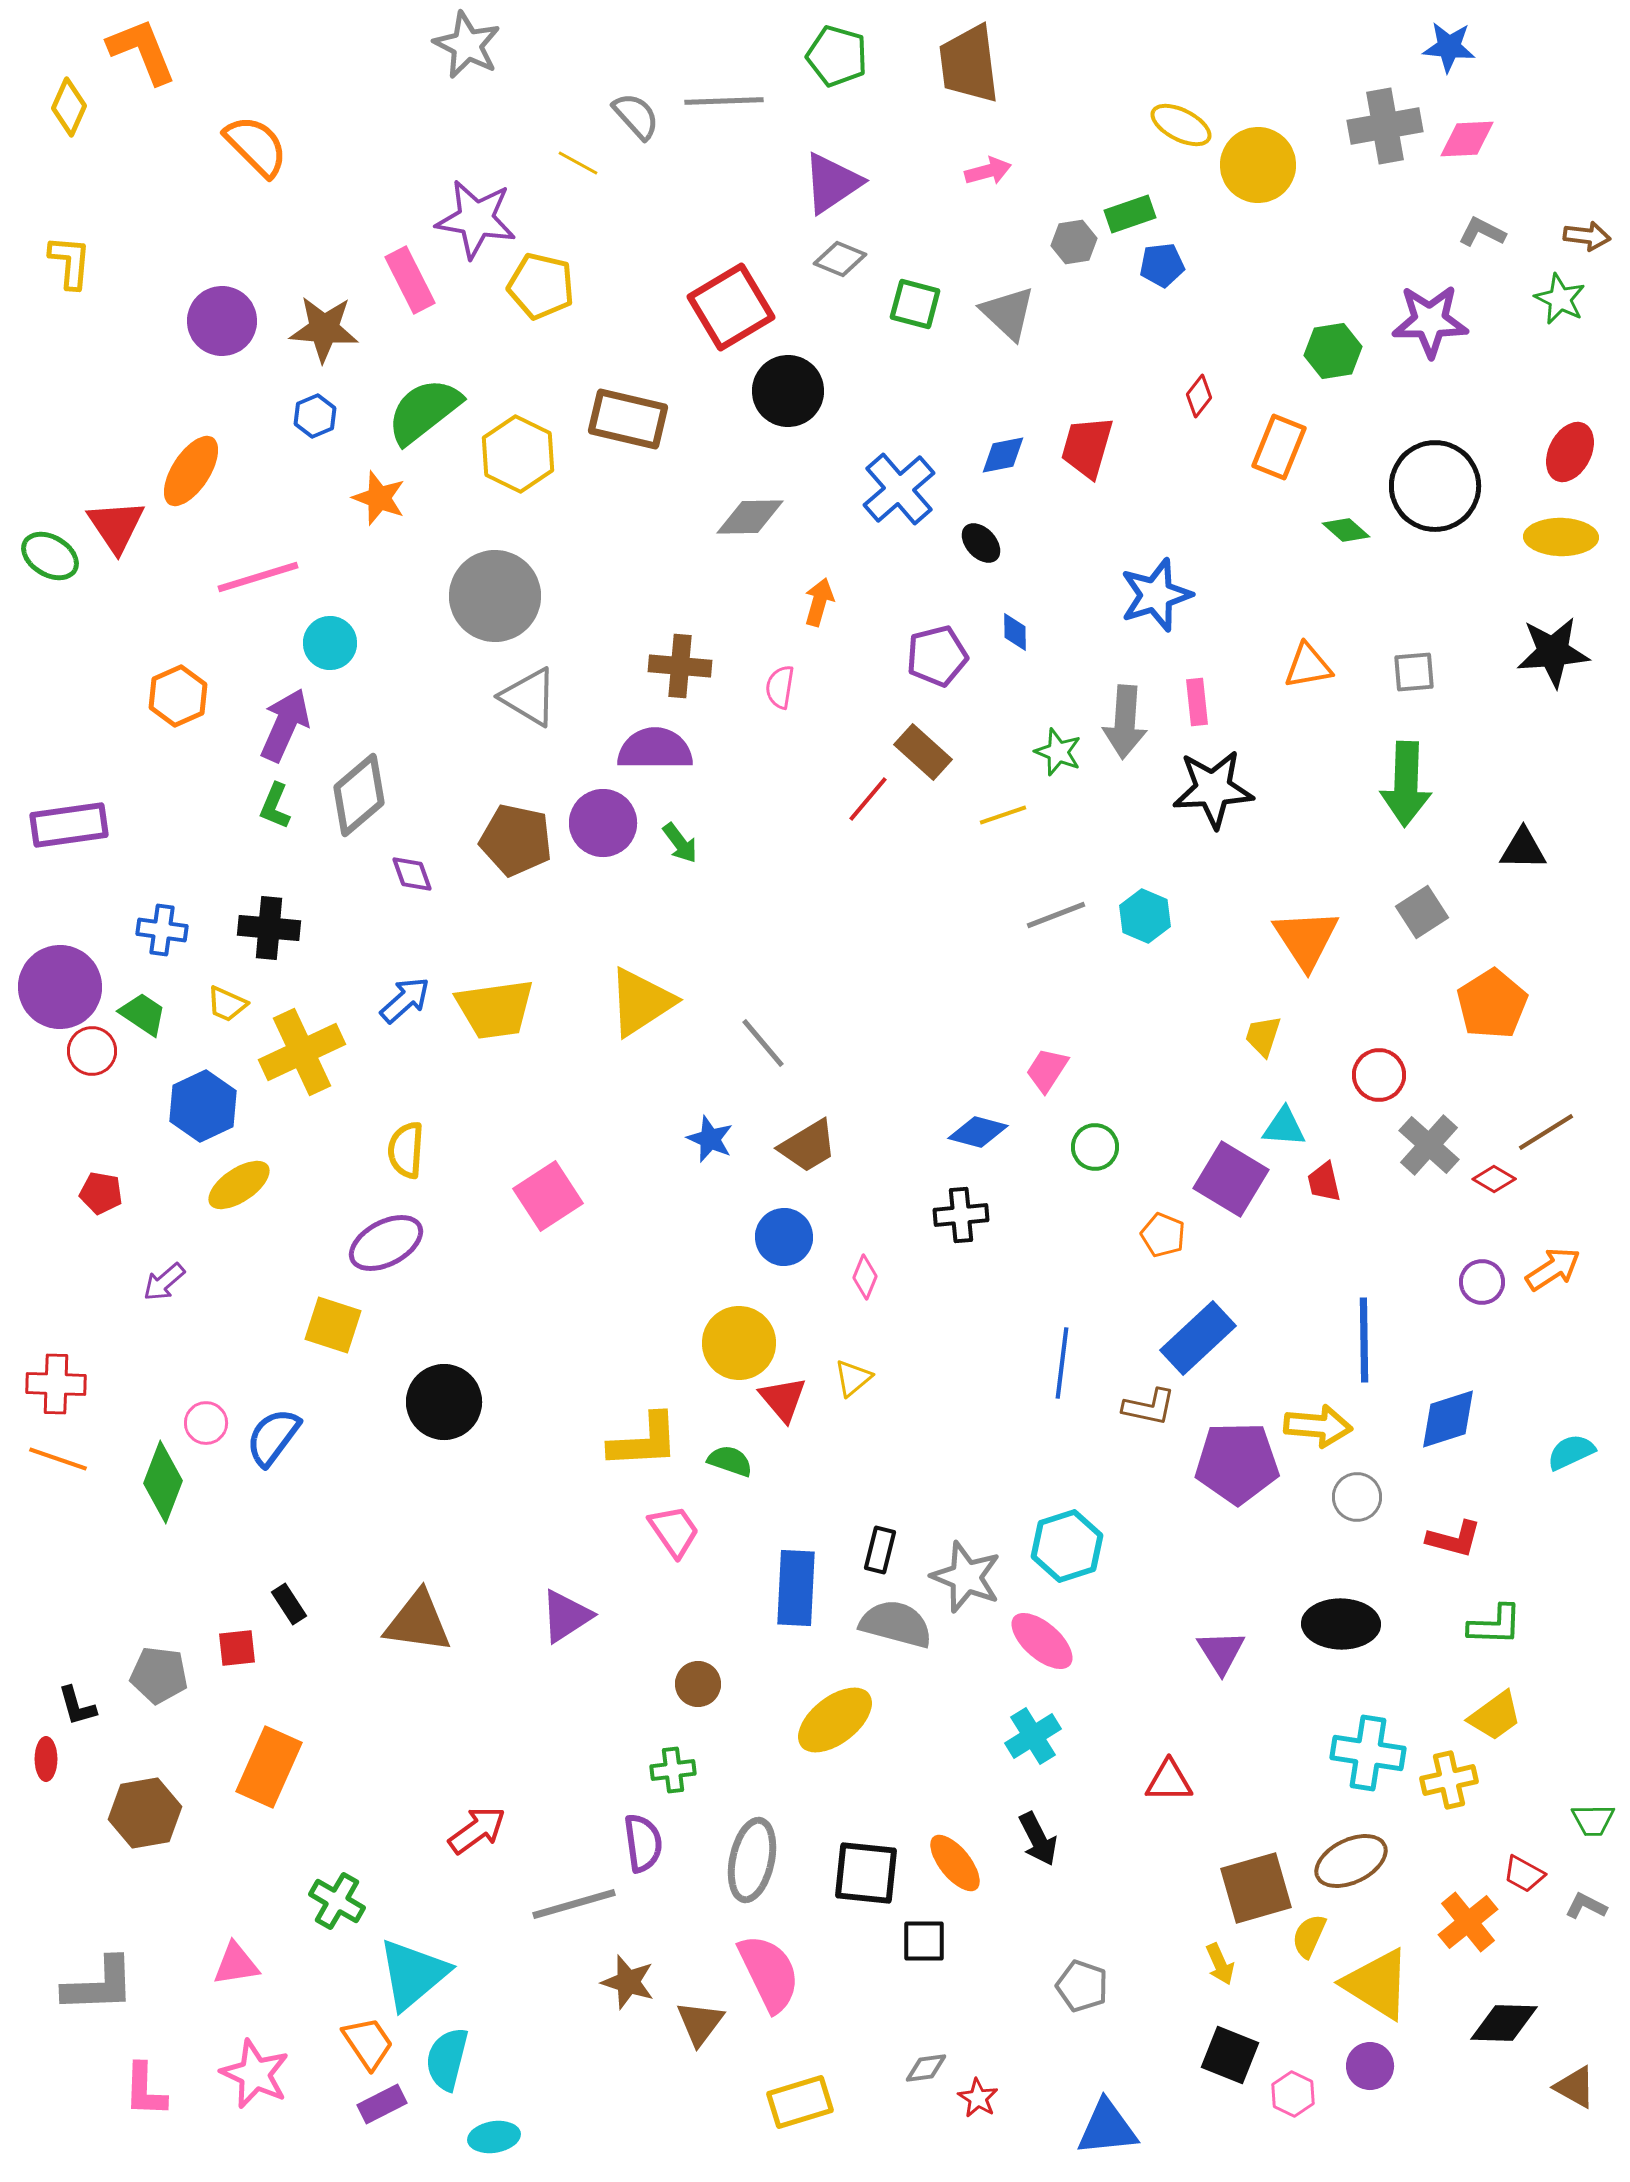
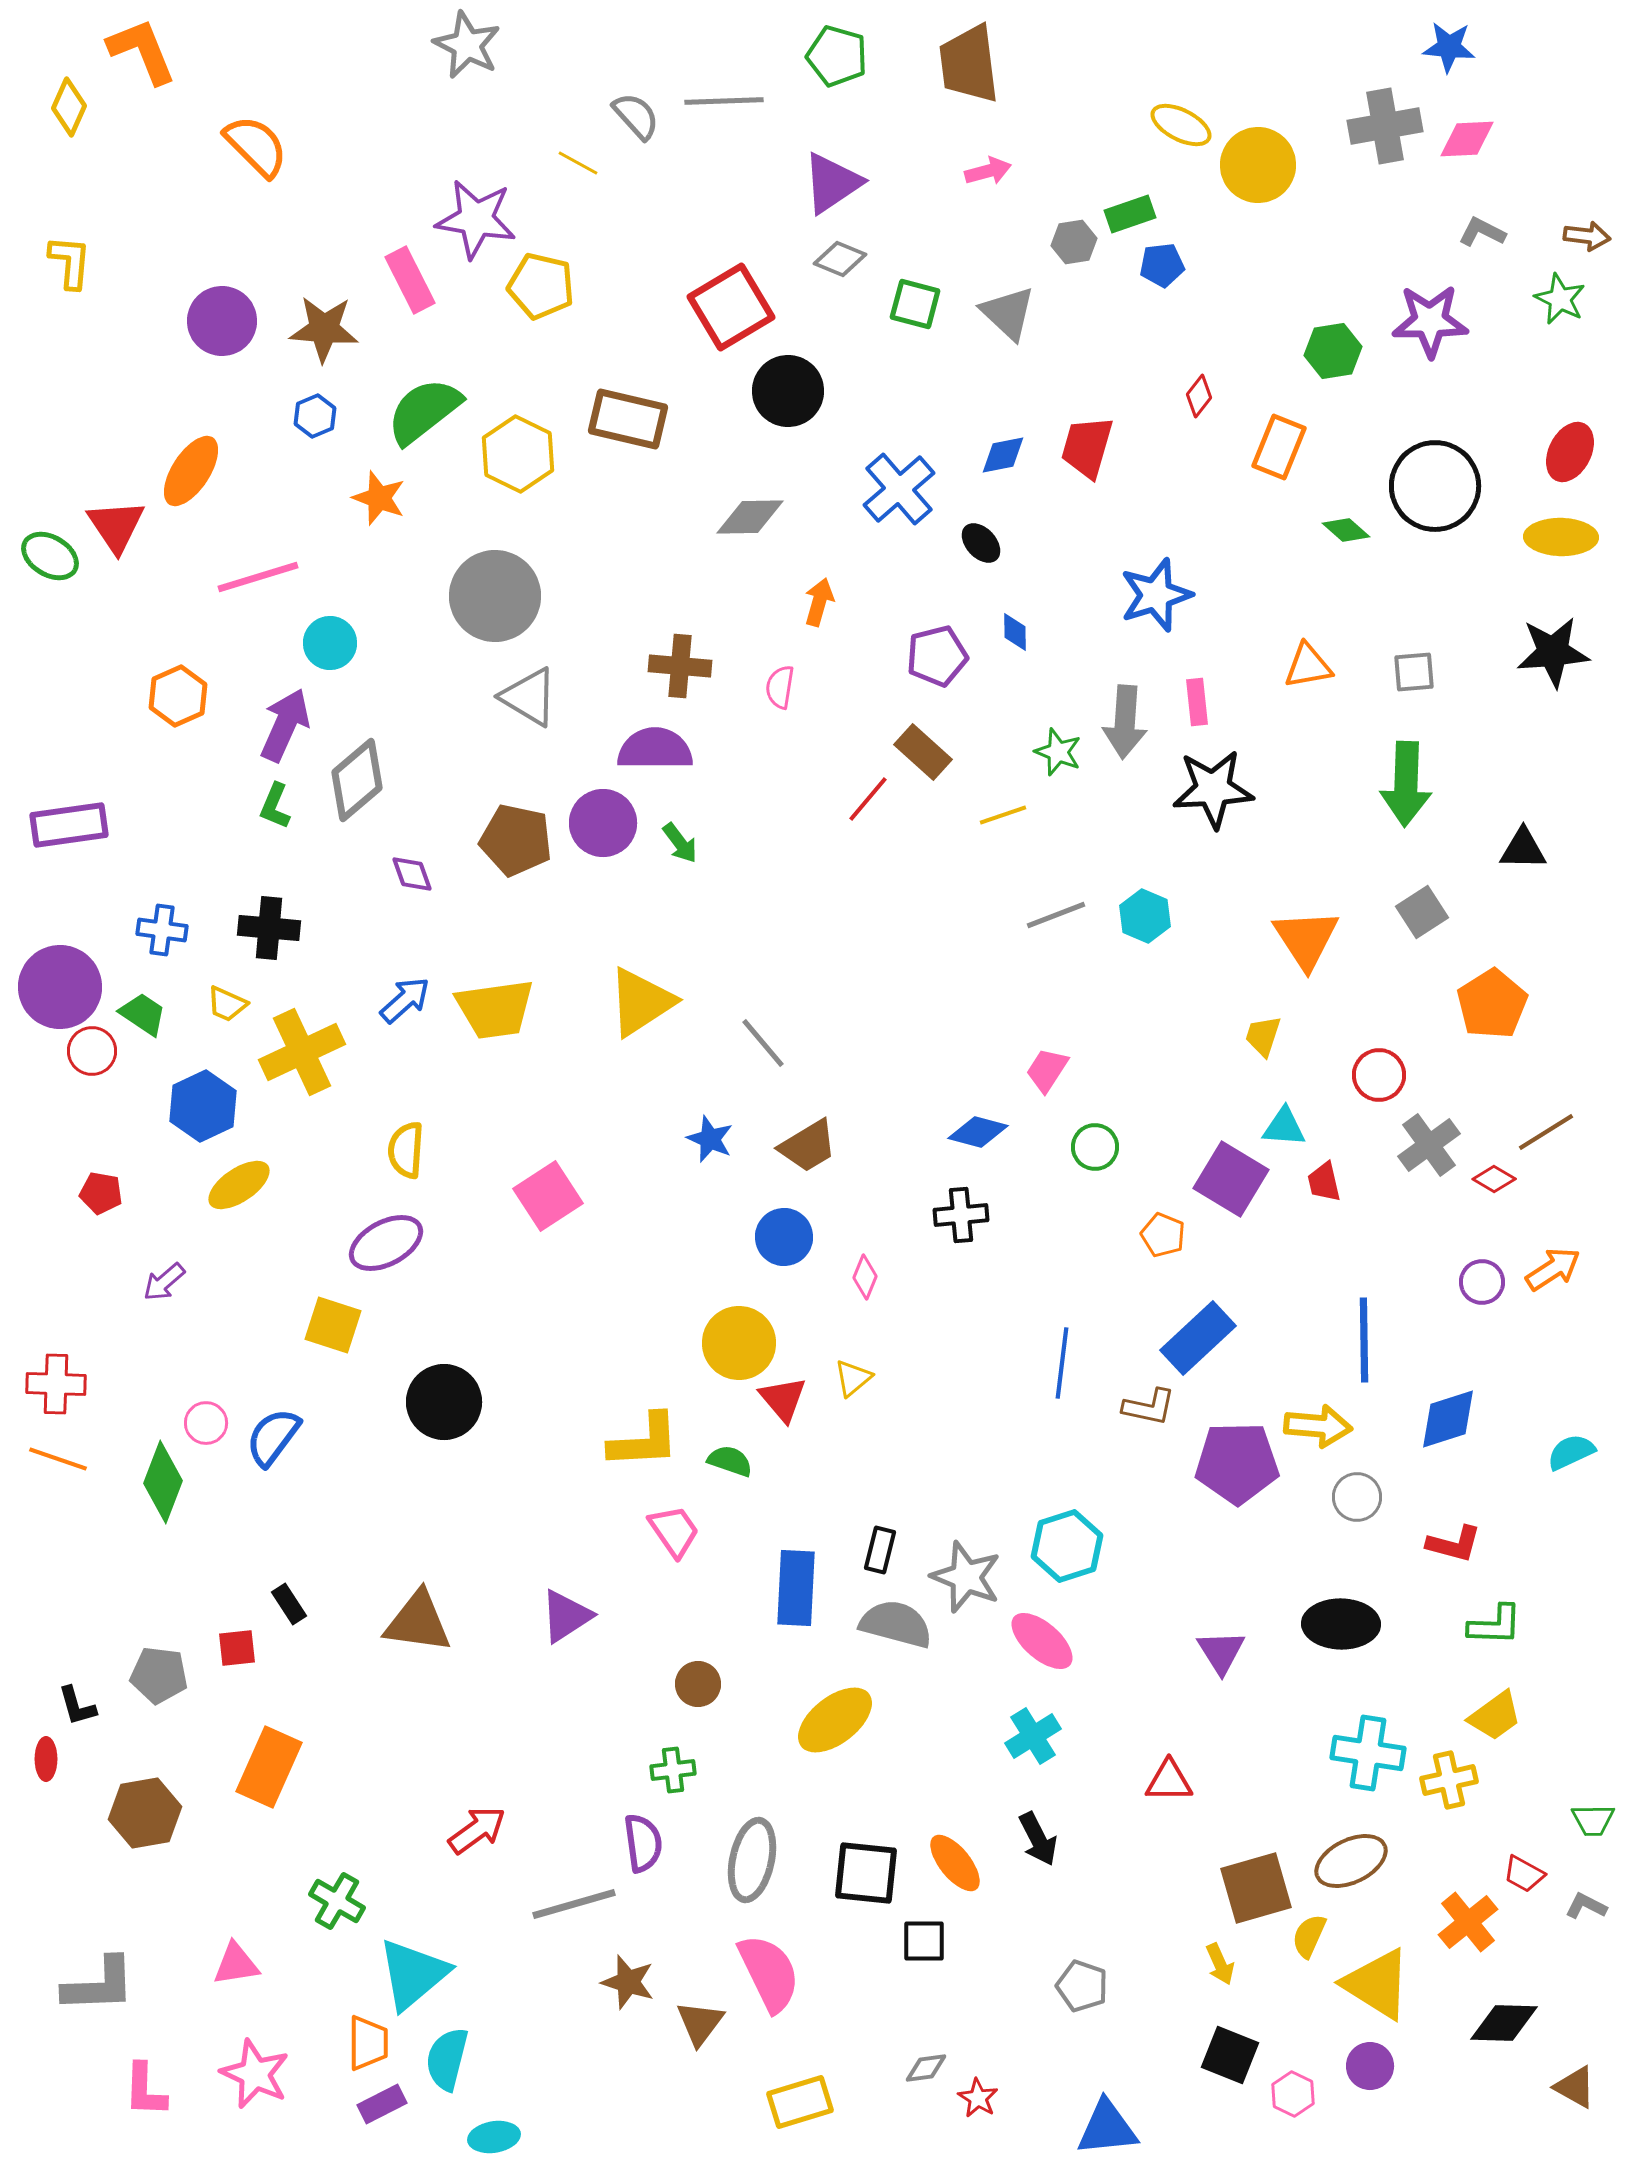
gray diamond at (359, 795): moved 2 px left, 15 px up
gray cross at (1429, 1145): rotated 12 degrees clockwise
red L-shape at (1454, 1539): moved 5 px down
orange trapezoid at (368, 2043): rotated 34 degrees clockwise
